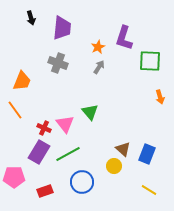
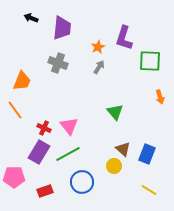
black arrow: rotated 128 degrees clockwise
green triangle: moved 25 px right
pink triangle: moved 4 px right, 2 px down
